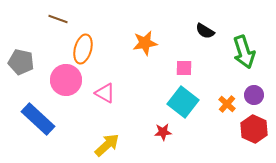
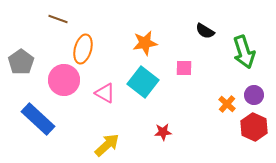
gray pentagon: rotated 25 degrees clockwise
pink circle: moved 2 px left
cyan square: moved 40 px left, 20 px up
red hexagon: moved 2 px up
